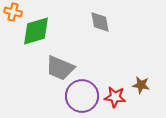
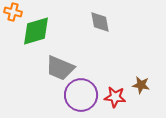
purple circle: moved 1 px left, 1 px up
